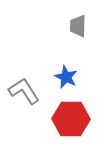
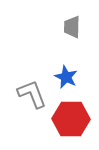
gray trapezoid: moved 6 px left, 1 px down
gray L-shape: moved 8 px right, 3 px down; rotated 12 degrees clockwise
